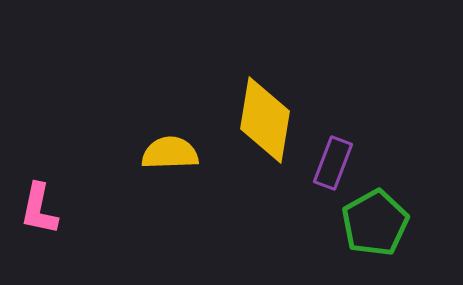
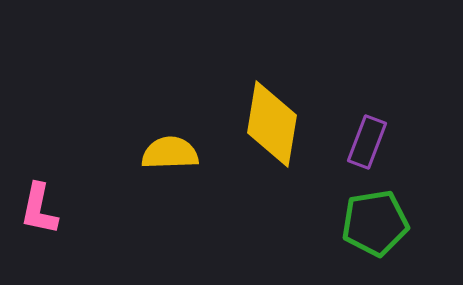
yellow diamond: moved 7 px right, 4 px down
purple rectangle: moved 34 px right, 21 px up
green pentagon: rotated 20 degrees clockwise
